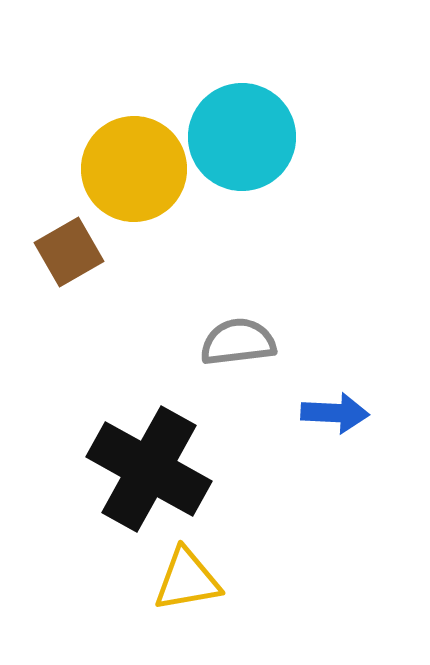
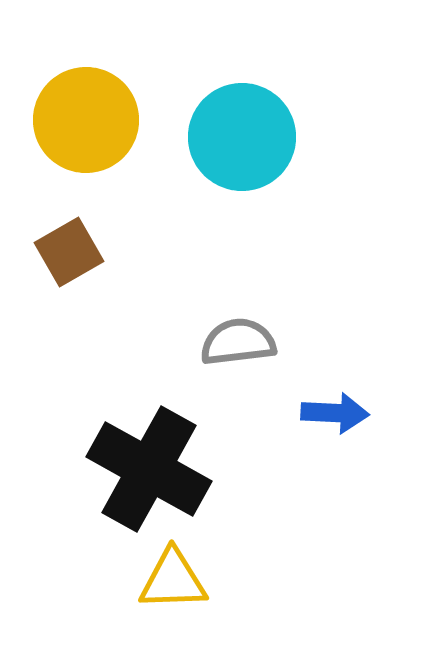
yellow circle: moved 48 px left, 49 px up
yellow triangle: moved 14 px left; rotated 8 degrees clockwise
